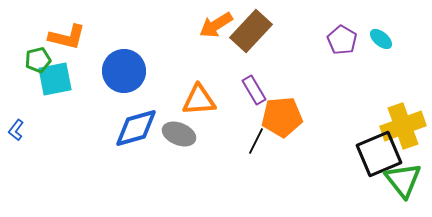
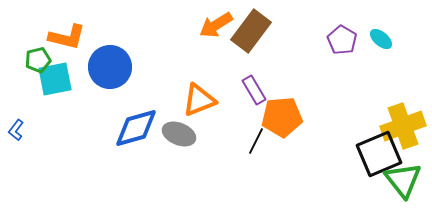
brown rectangle: rotated 6 degrees counterclockwise
blue circle: moved 14 px left, 4 px up
orange triangle: rotated 18 degrees counterclockwise
